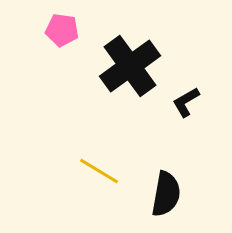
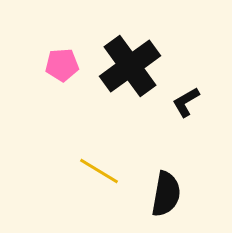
pink pentagon: moved 35 px down; rotated 12 degrees counterclockwise
